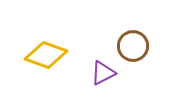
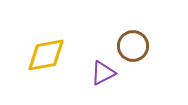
yellow diamond: rotated 30 degrees counterclockwise
